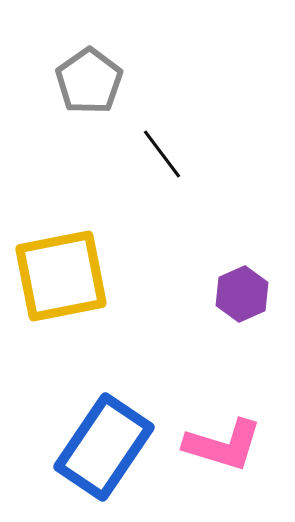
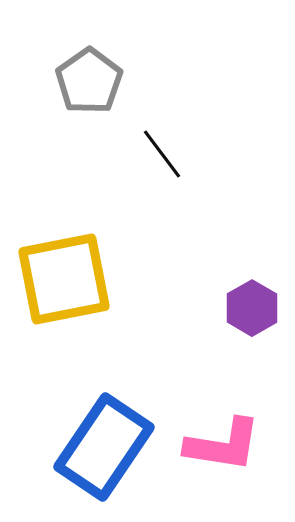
yellow square: moved 3 px right, 3 px down
purple hexagon: moved 10 px right, 14 px down; rotated 6 degrees counterclockwise
pink L-shape: rotated 8 degrees counterclockwise
